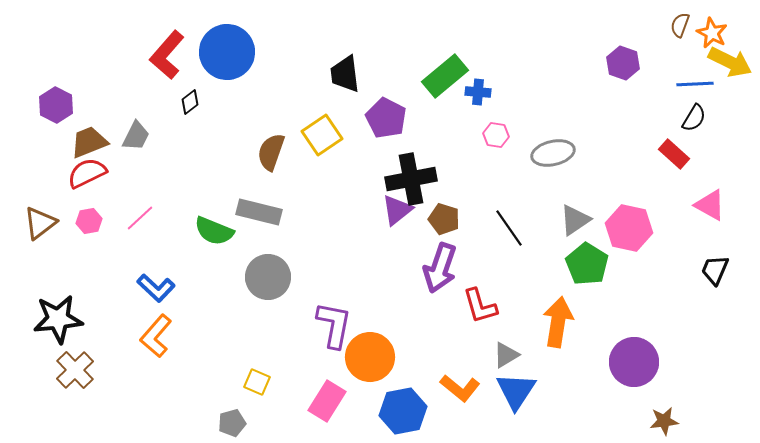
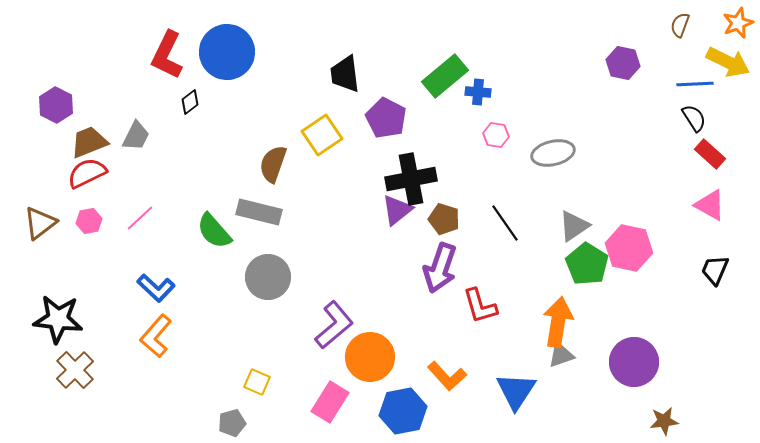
orange star at (712, 33): moved 26 px right, 10 px up; rotated 24 degrees clockwise
red L-shape at (167, 55): rotated 15 degrees counterclockwise
yellow arrow at (730, 62): moved 2 px left
purple hexagon at (623, 63): rotated 8 degrees counterclockwise
black semicircle at (694, 118): rotated 64 degrees counterclockwise
brown semicircle at (271, 152): moved 2 px right, 12 px down
red rectangle at (674, 154): moved 36 px right
gray triangle at (575, 220): moved 1 px left, 6 px down
black line at (509, 228): moved 4 px left, 5 px up
pink hexagon at (629, 228): moved 20 px down
green semicircle at (214, 231): rotated 27 degrees clockwise
black star at (58, 319): rotated 12 degrees clockwise
purple L-shape at (334, 325): rotated 39 degrees clockwise
gray triangle at (506, 355): moved 55 px right; rotated 12 degrees clockwise
orange L-shape at (460, 388): moved 13 px left, 12 px up; rotated 9 degrees clockwise
pink rectangle at (327, 401): moved 3 px right, 1 px down
